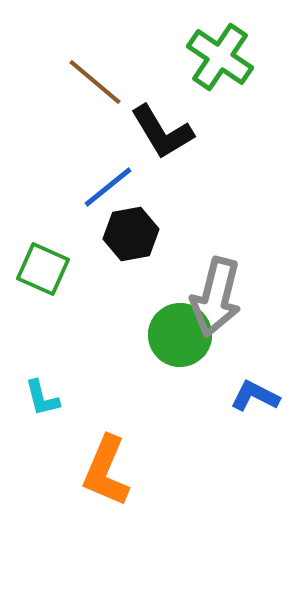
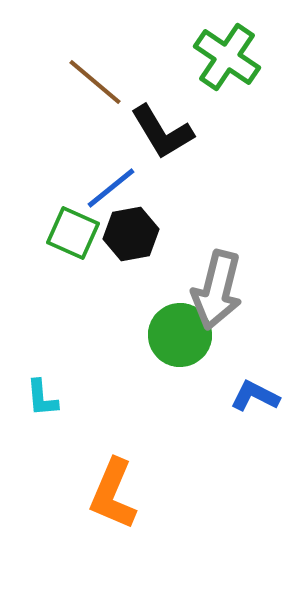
green cross: moved 7 px right
blue line: moved 3 px right, 1 px down
green square: moved 30 px right, 36 px up
gray arrow: moved 1 px right, 7 px up
cyan L-shape: rotated 9 degrees clockwise
orange L-shape: moved 7 px right, 23 px down
